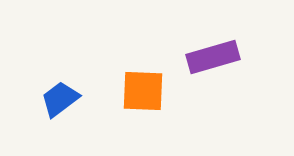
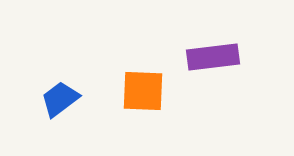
purple rectangle: rotated 9 degrees clockwise
